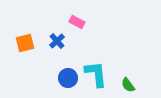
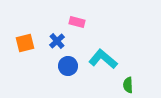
pink rectangle: rotated 14 degrees counterclockwise
cyan L-shape: moved 7 px right, 15 px up; rotated 44 degrees counterclockwise
blue circle: moved 12 px up
green semicircle: rotated 35 degrees clockwise
